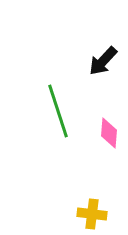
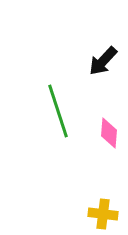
yellow cross: moved 11 px right
